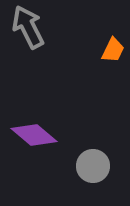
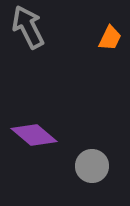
orange trapezoid: moved 3 px left, 12 px up
gray circle: moved 1 px left
